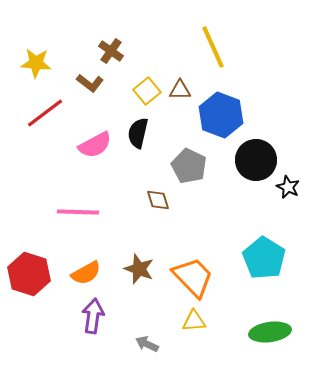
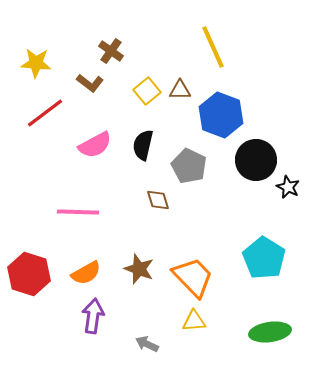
black semicircle: moved 5 px right, 12 px down
